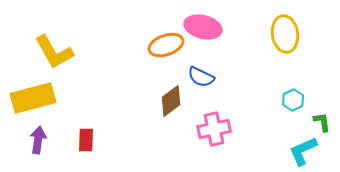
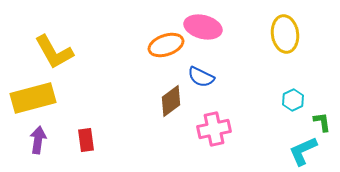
red rectangle: rotated 10 degrees counterclockwise
